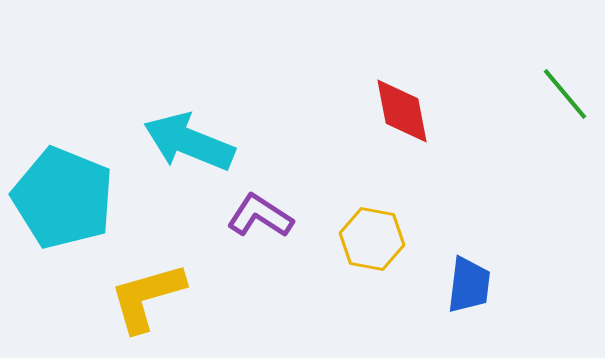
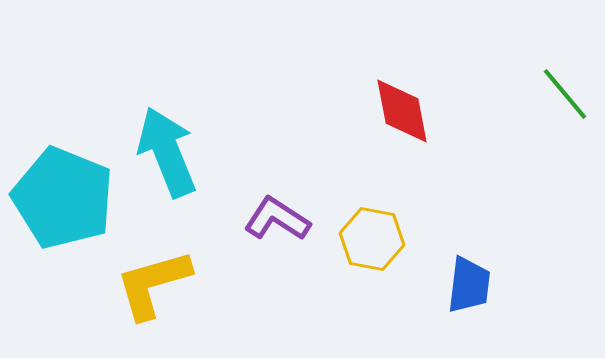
cyan arrow: moved 22 px left, 10 px down; rotated 46 degrees clockwise
purple L-shape: moved 17 px right, 3 px down
yellow L-shape: moved 6 px right, 13 px up
